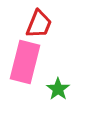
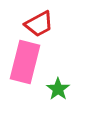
red trapezoid: rotated 40 degrees clockwise
